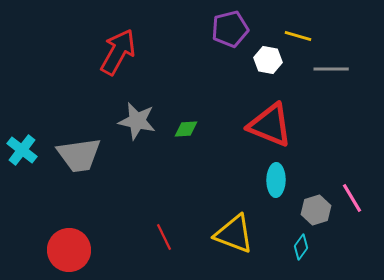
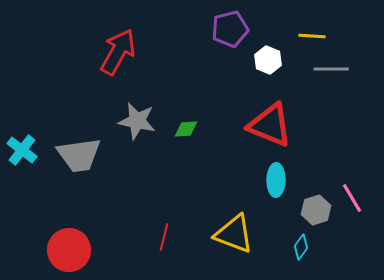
yellow line: moved 14 px right; rotated 12 degrees counterclockwise
white hexagon: rotated 12 degrees clockwise
red line: rotated 40 degrees clockwise
